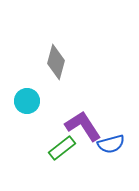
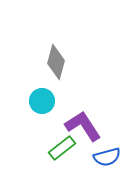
cyan circle: moved 15 px right
blue semicircle: moved 4 px left, 13 px down
